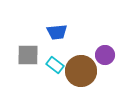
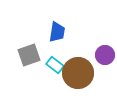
blue trapezoid: rotated 75 degrees counterclockwise
gray square: moved 1 px right; rotated 20 degrees counterclockwise
brown circle: moved 3 px left, 2 px down
